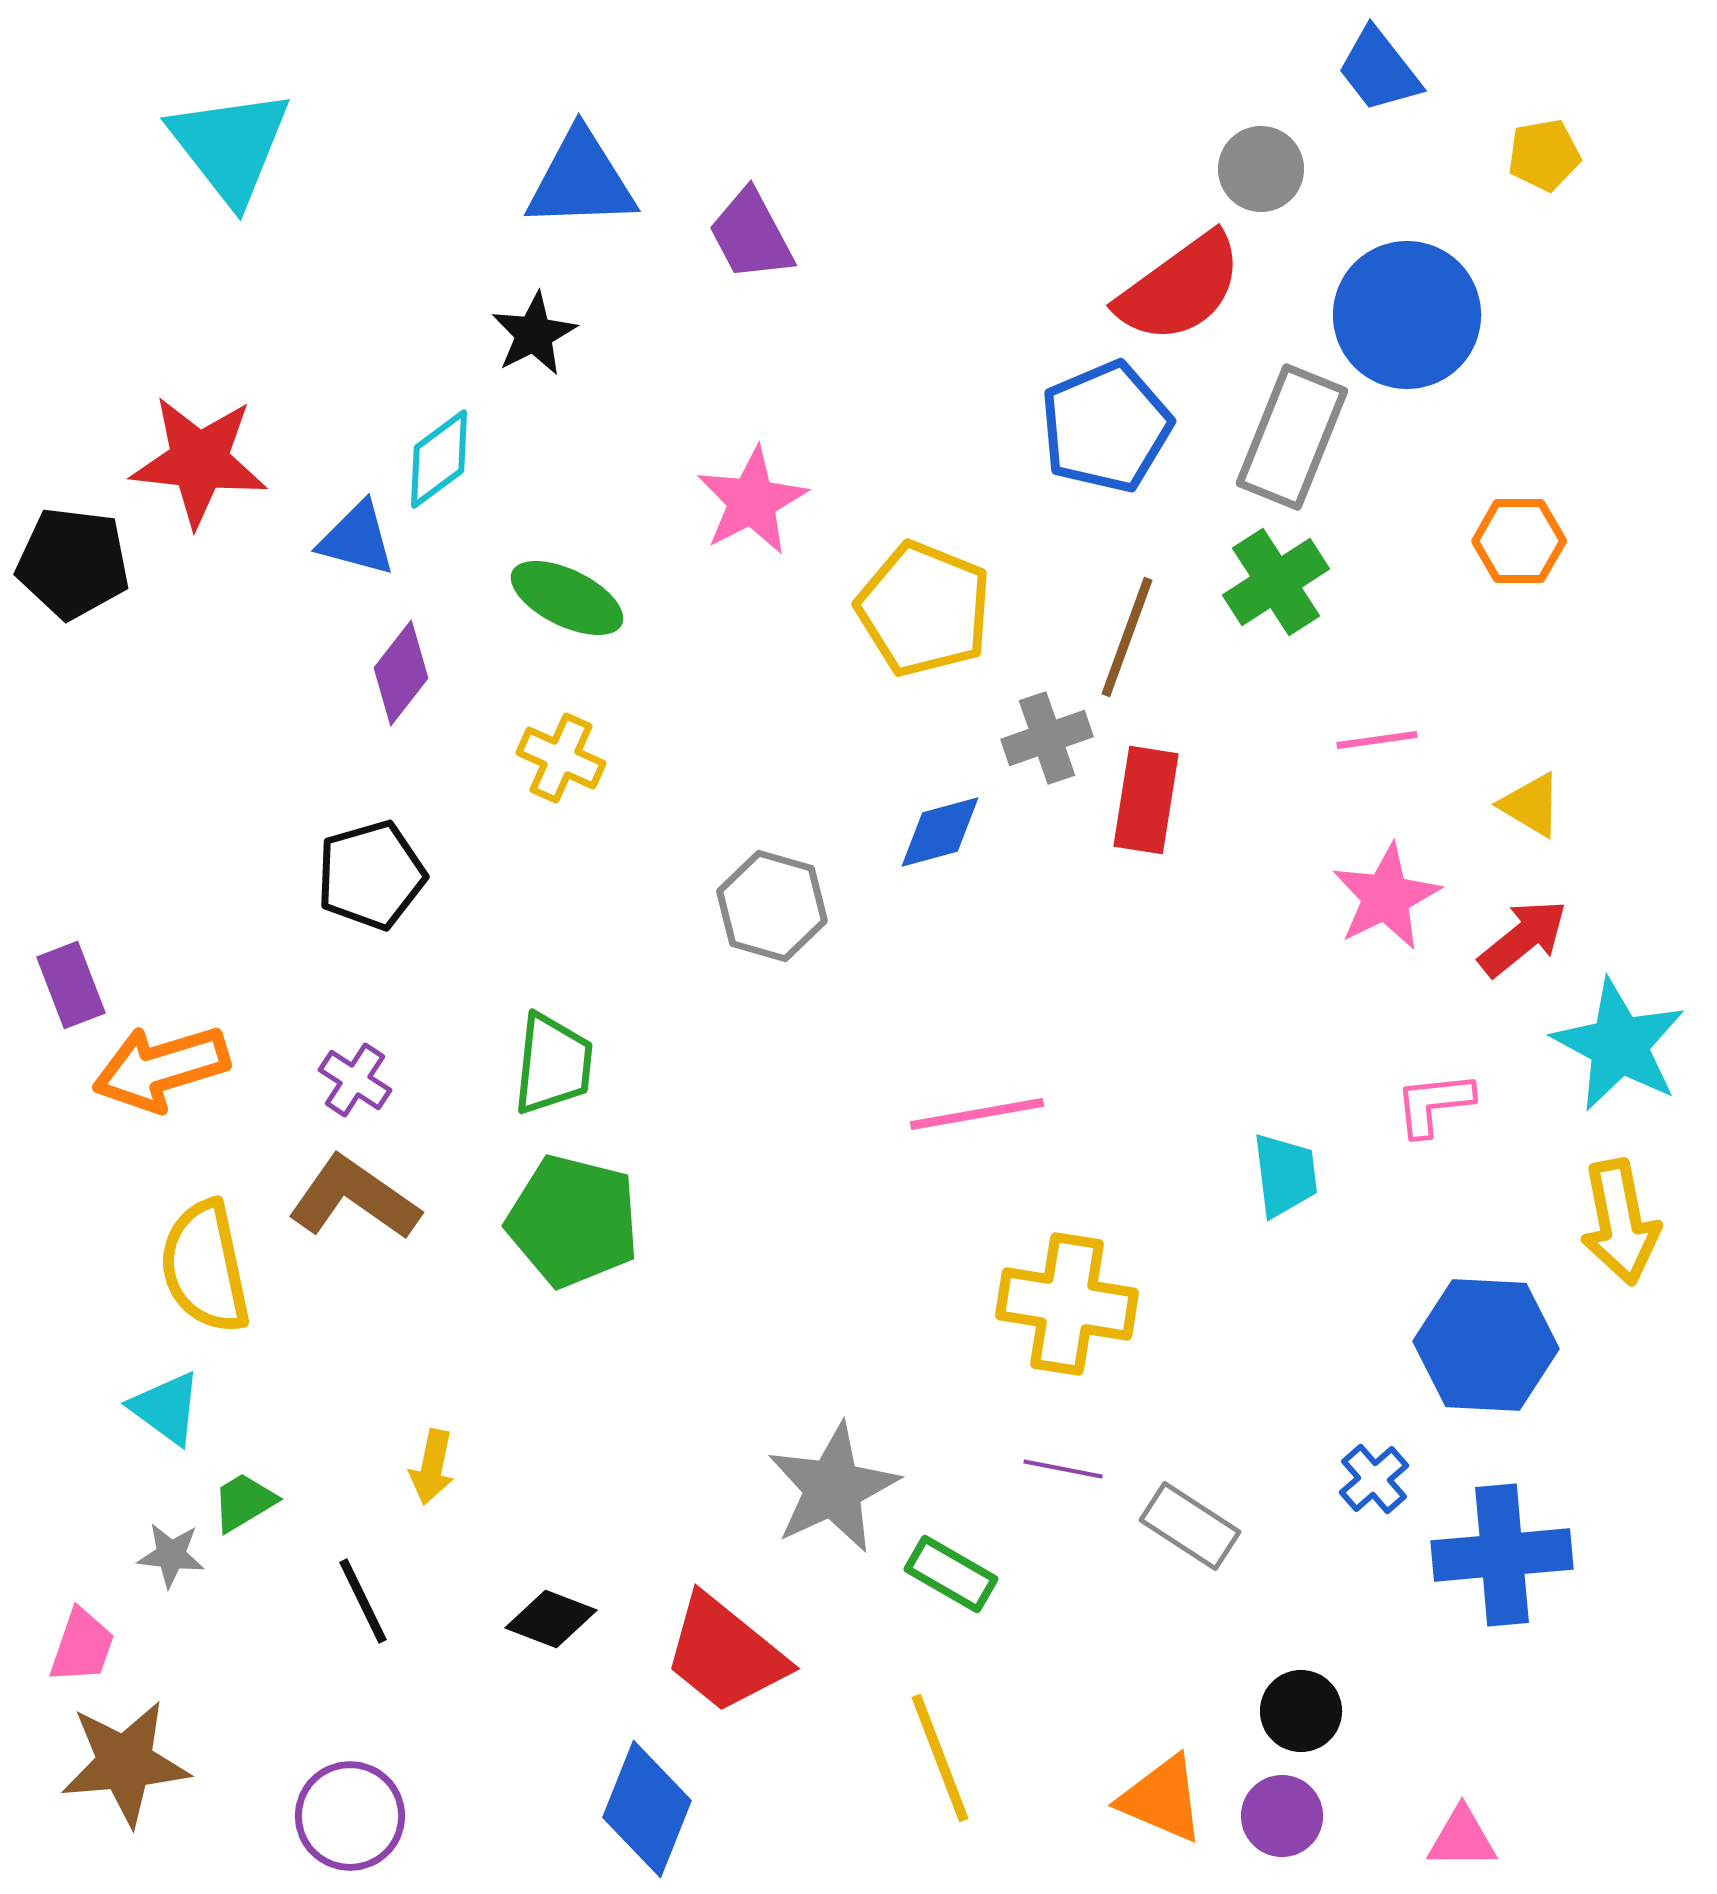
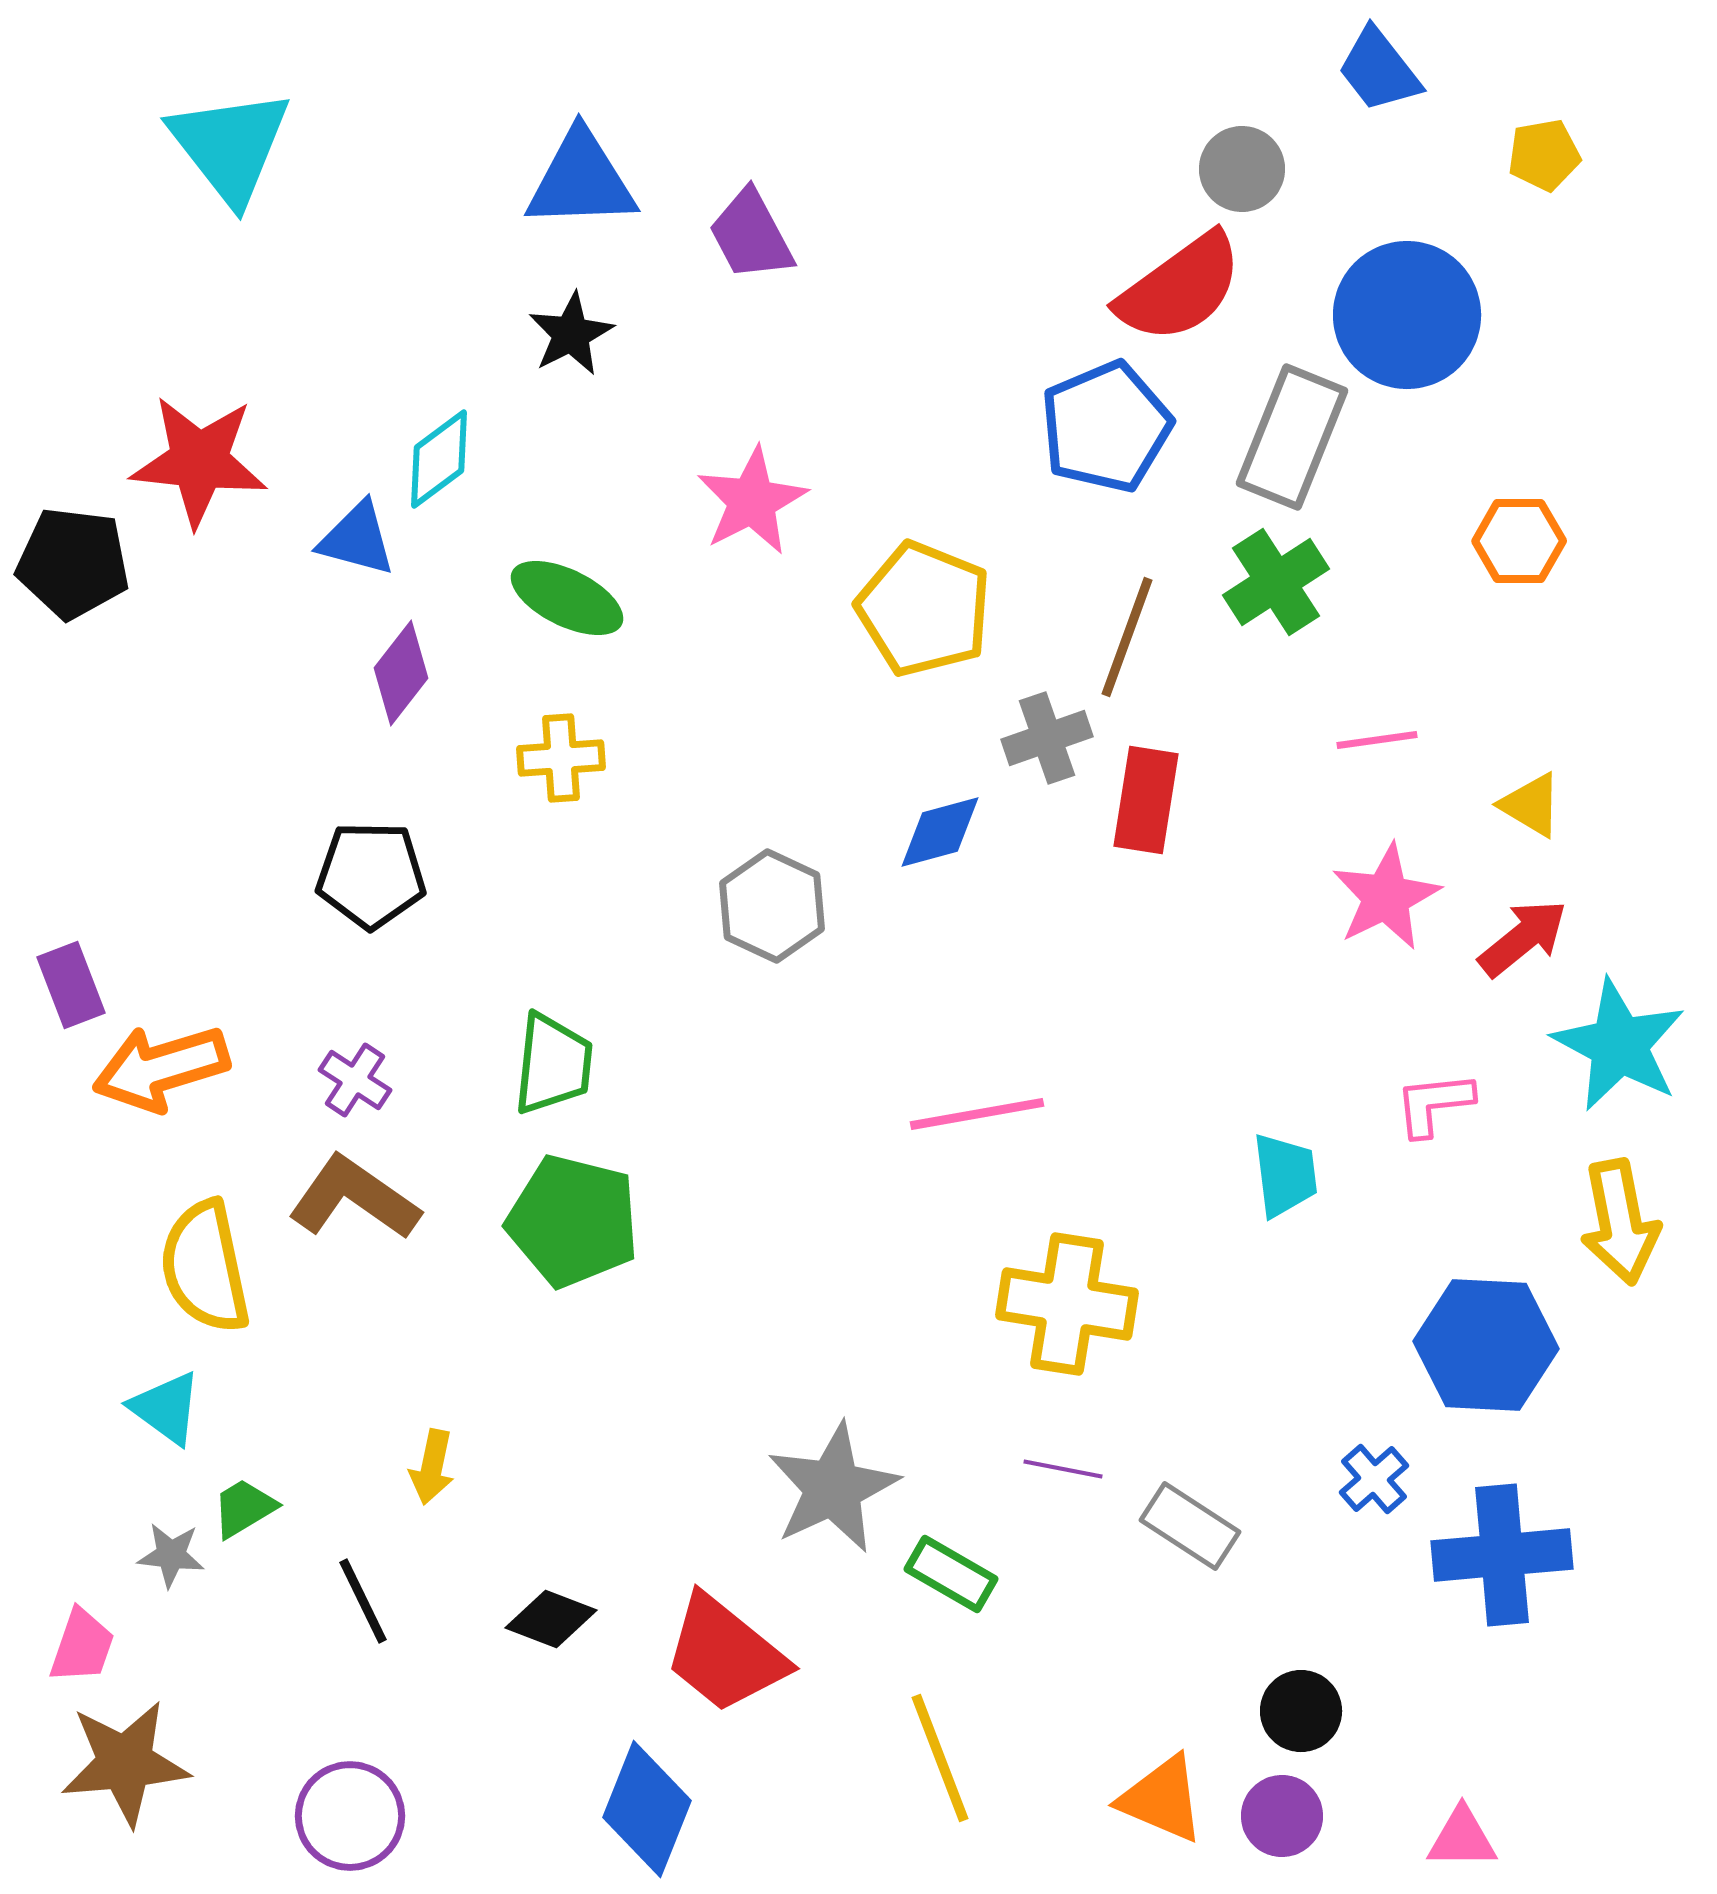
gray circle at (1261, 169): moved 19 px left
black star at (534, 334): moved 37 px right
yellow cross at (561, 758): rotated 28 degrees counterclockwise
black pentagon at (371, 875): rotated 17 degrees clockwise
gray hexagon at (772, 906): rotated 9 degrees clockwise
green trapezoid at (244, 1502): moved 6 px down
